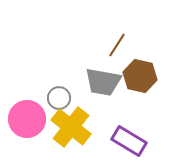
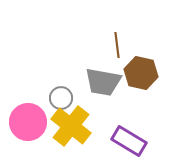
brown line: rotated 40 degrees counterclockwise
brown hexagon: moved 1 px right, 3 px up
gray circle: moved 2 px right
pink circle: moved 1 px right, 3 px down
yellow cross: moved 1 px up
